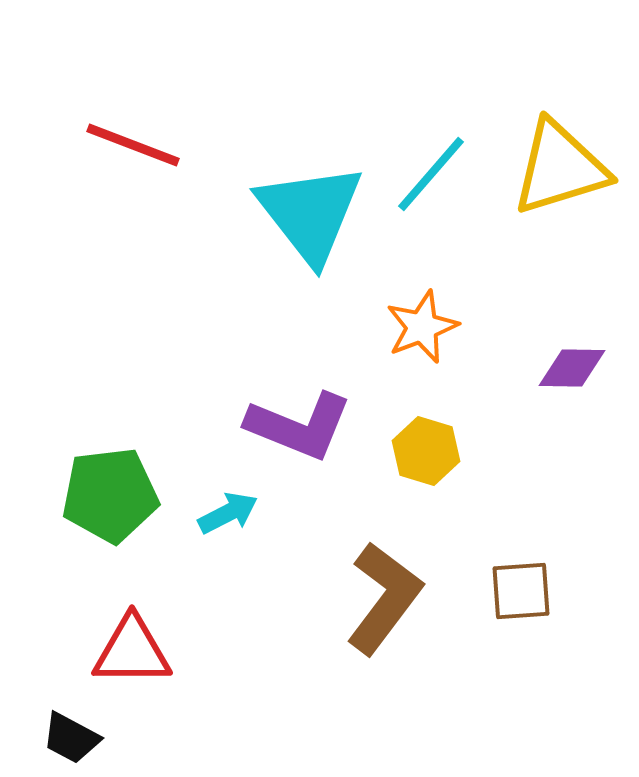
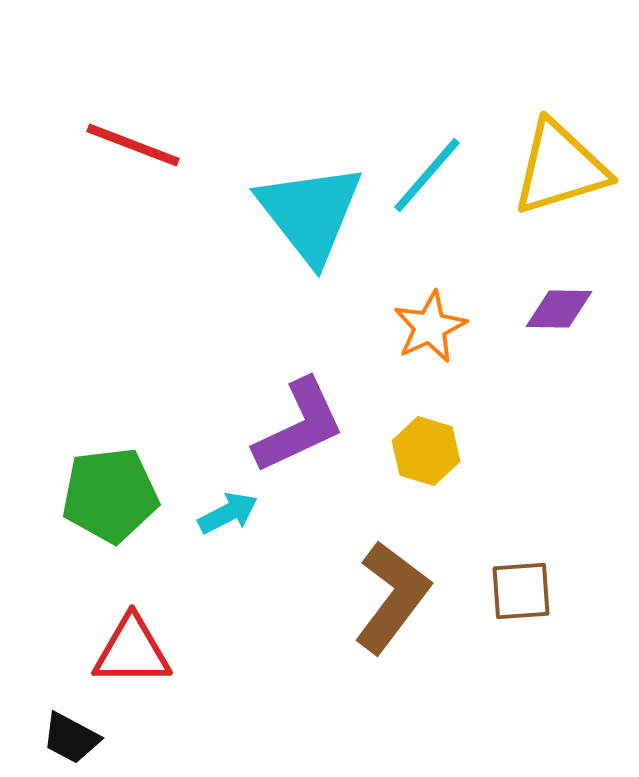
cyan line: moved 4 px left, 1 px down
orange star: moved 8 px right; rotated 4 degrees counterclockwise
purple diamond: moved 13 px left, 59 px up
purple L-shape: rotated 47 degrees counterclockwise
brown L-shape: moved 8 px right, 1 px up
